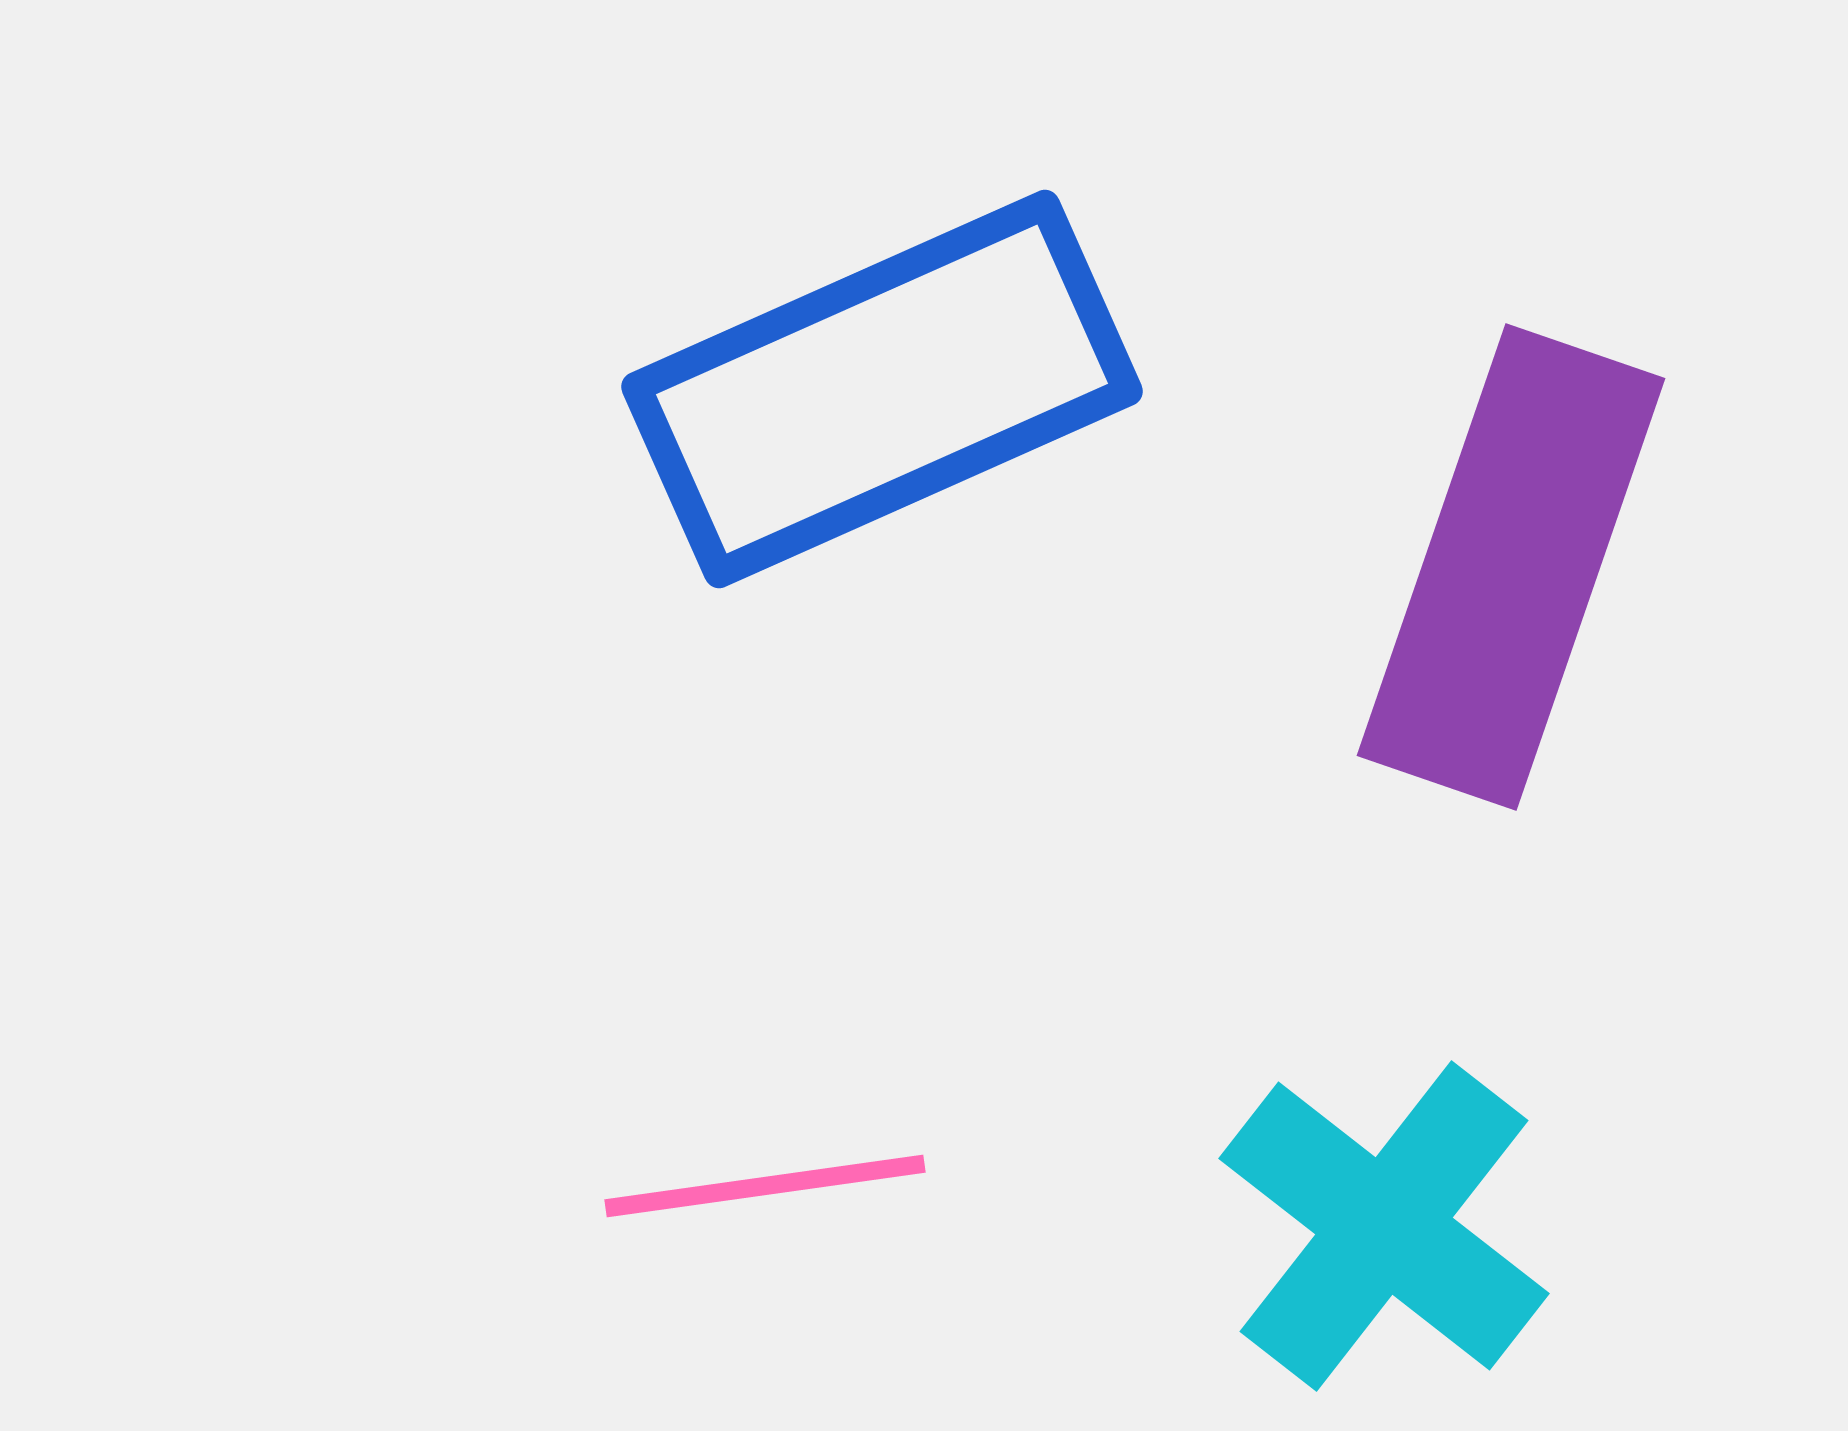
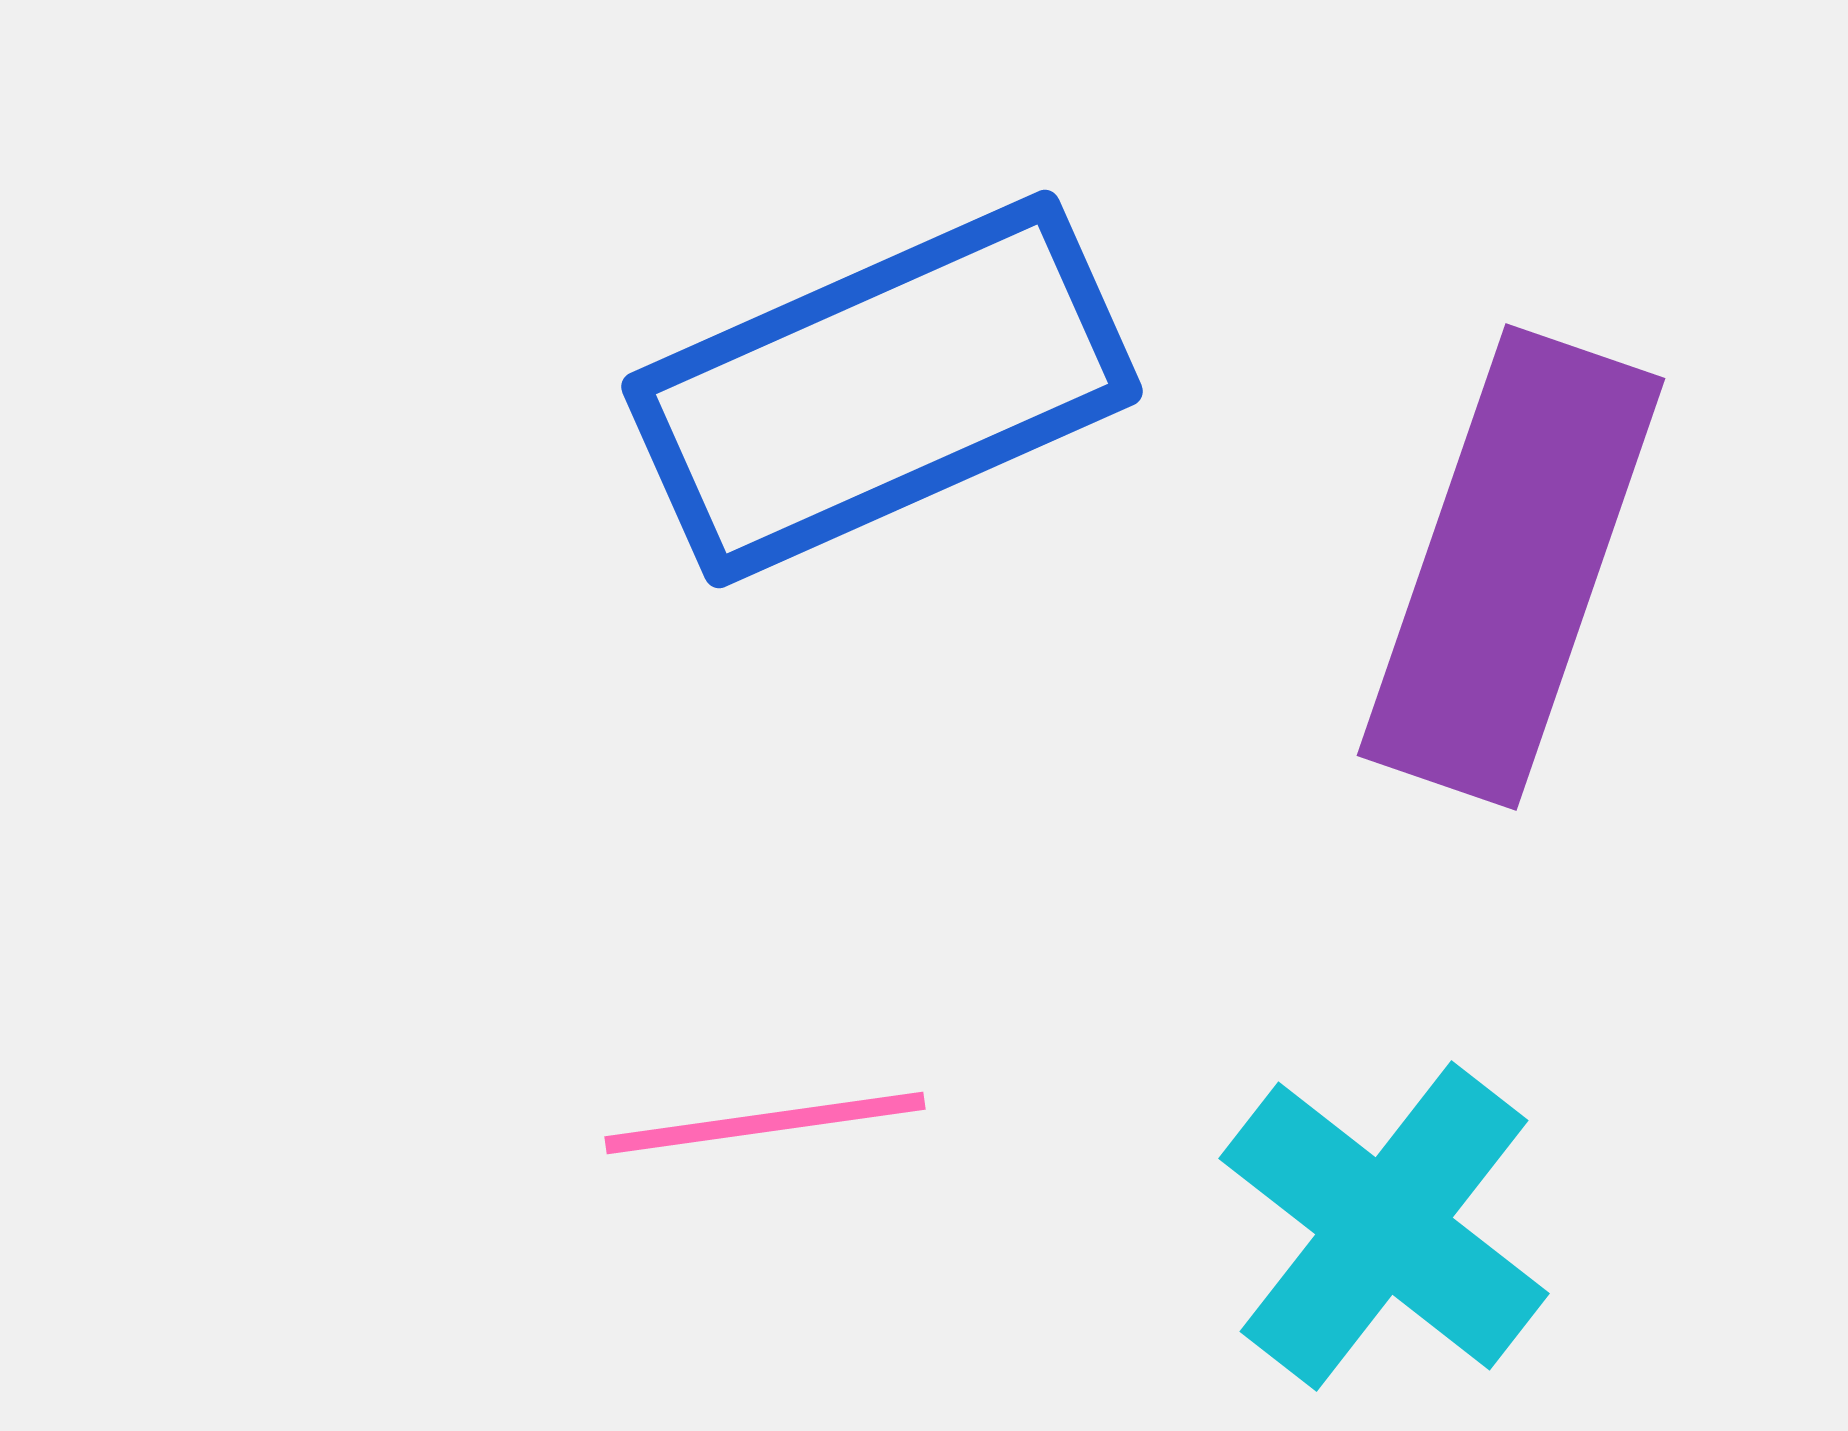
pink line: moved 63 px up
